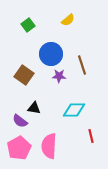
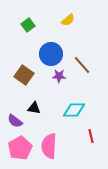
brown line: rotated 24 degrees counterclockwise
purple semicircle: moved 5 px left
pink pentagon: moved 1 px right
